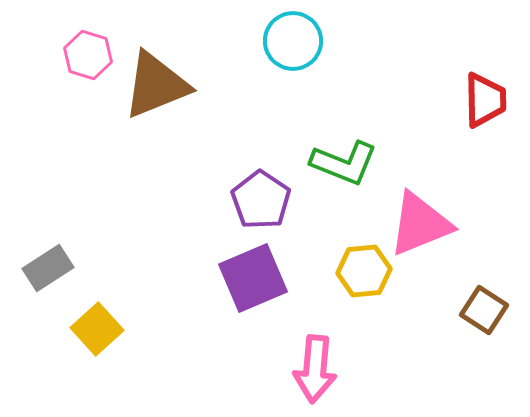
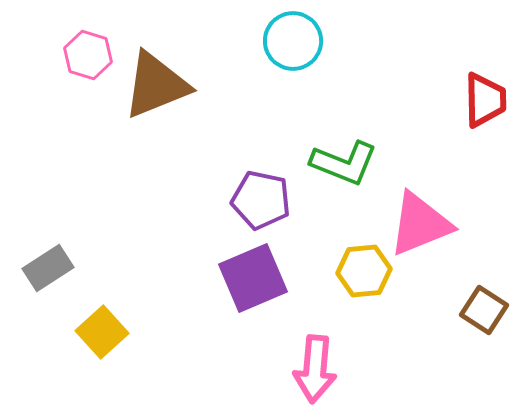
purple pentagon: rotated 22 degrees counterclockwise
yellow square: moved 5 px right, 3 px down
